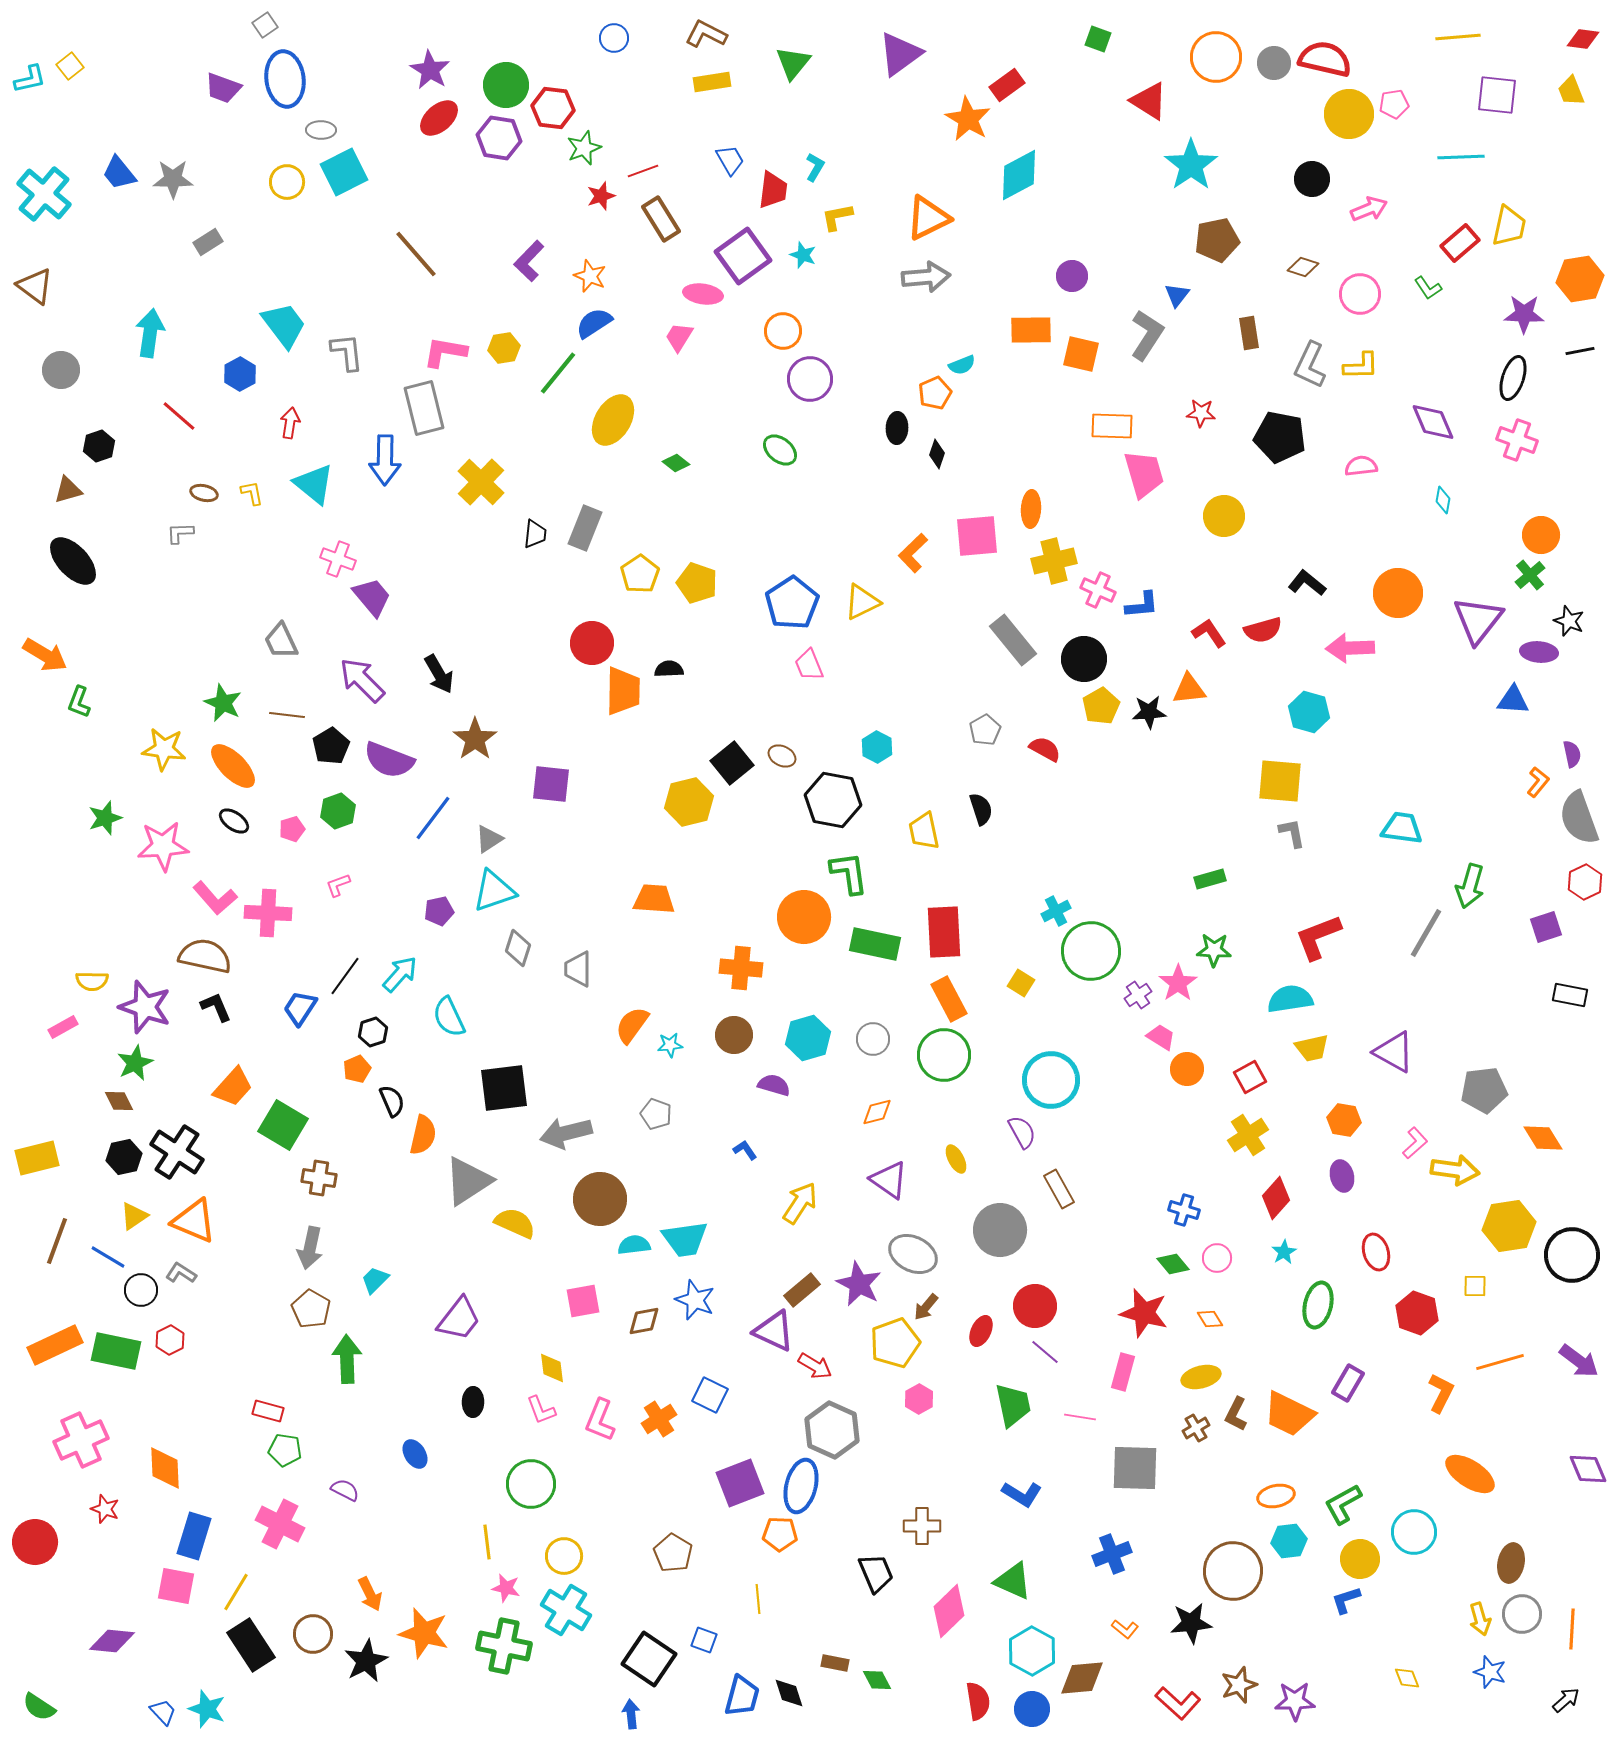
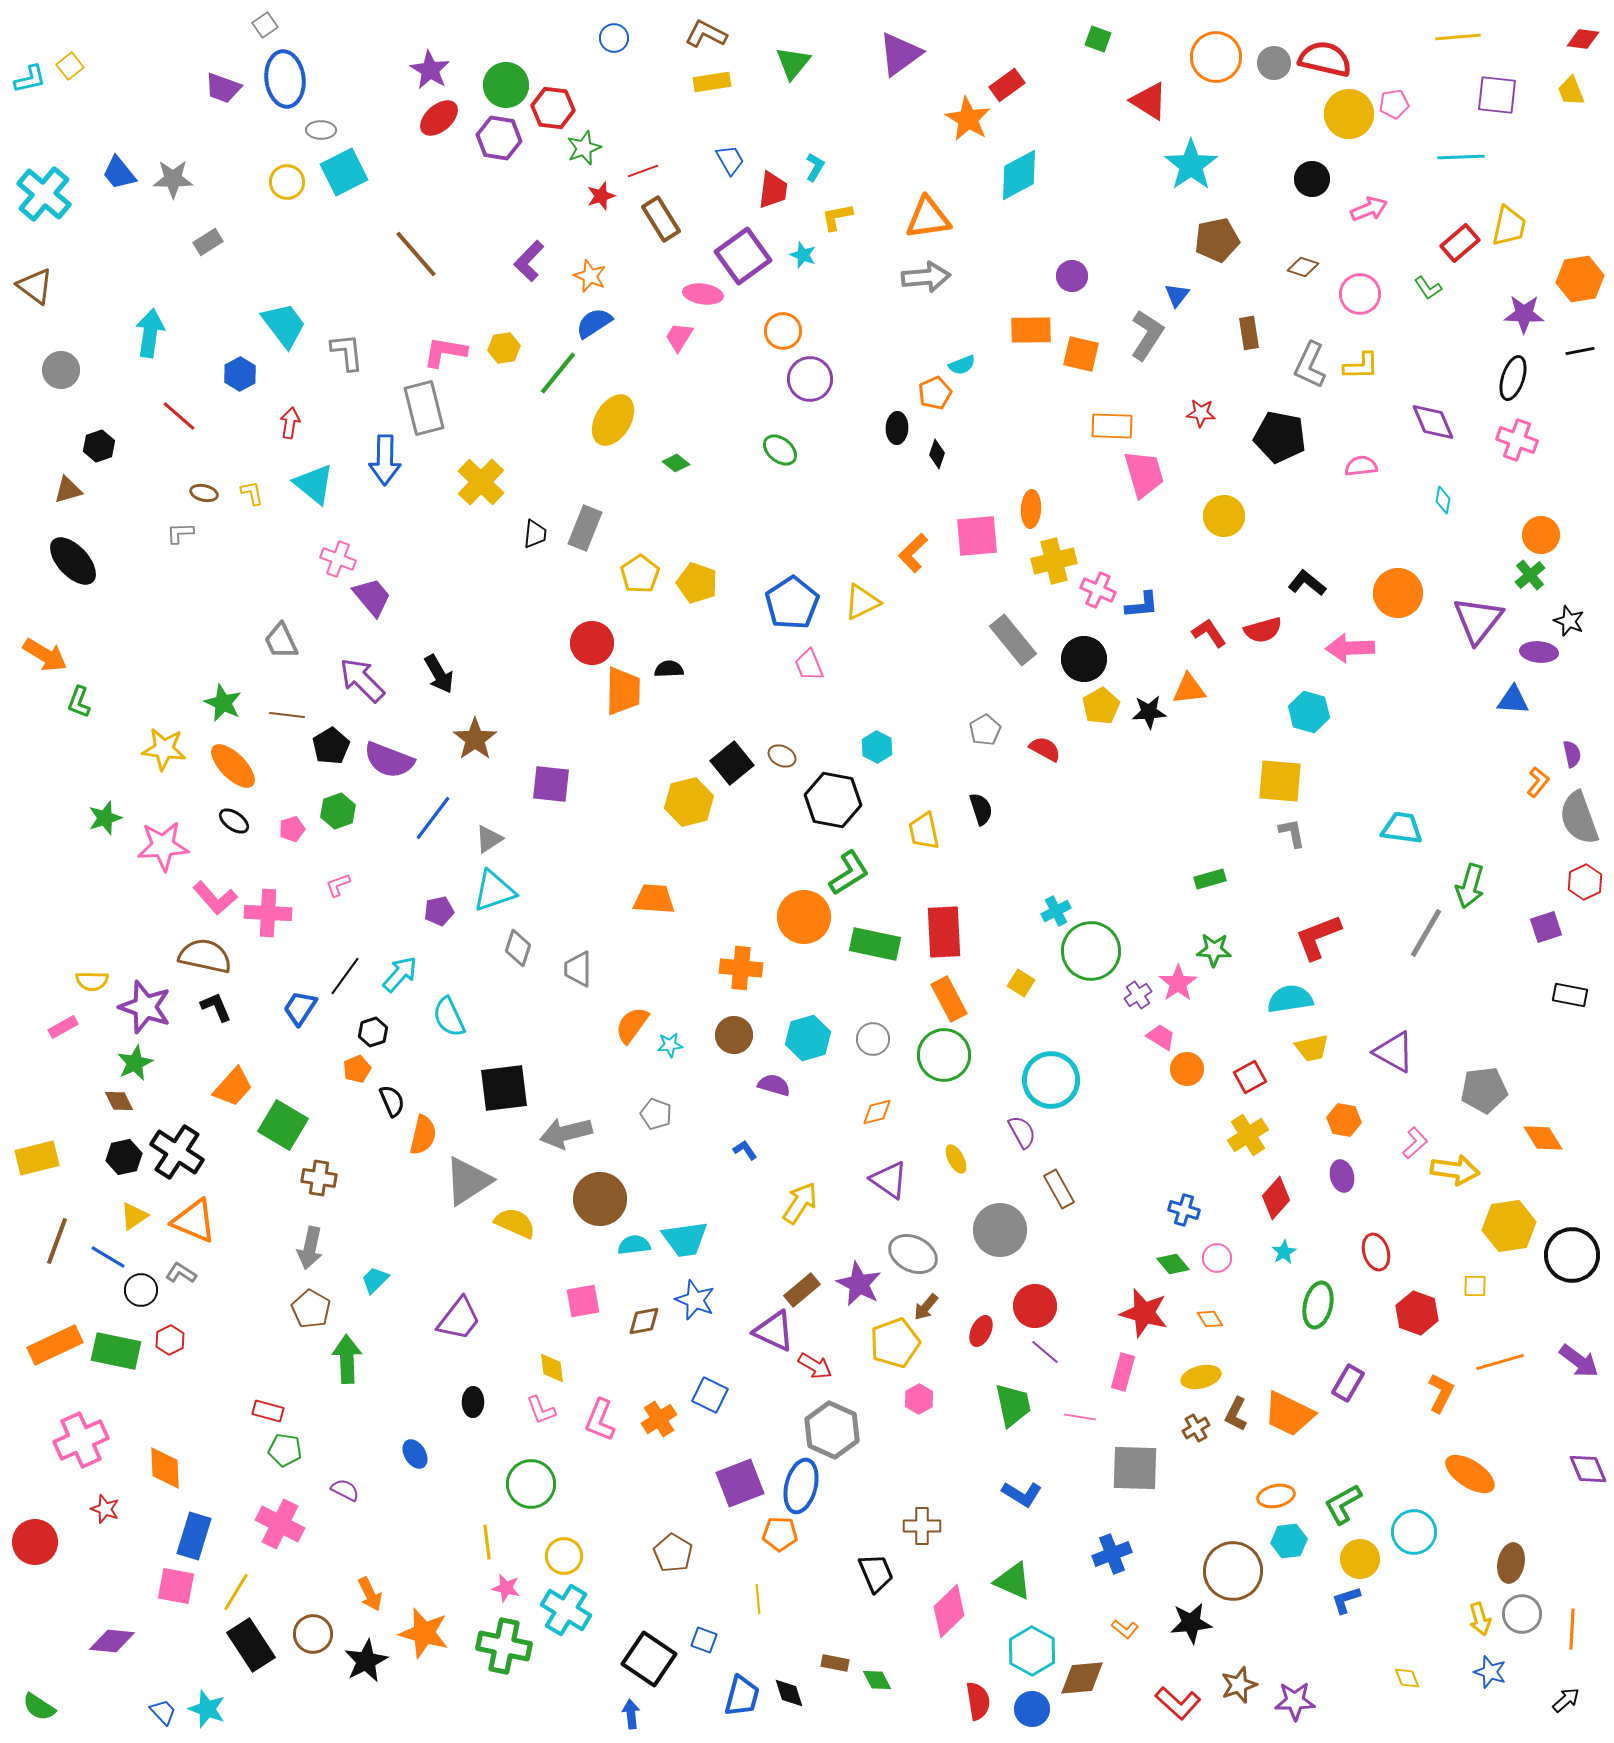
orange triangle at (928, 218): rotated 18 degrees clockwise
green L-shape at (849, 873): rotated 66 degrees clockwise
